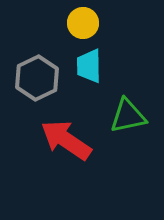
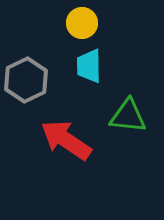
yellow circle: moved 1 px left
gray hexagon: moved 11 px left, 2 px down
green triangle: rotated 18 degrees clockwise
